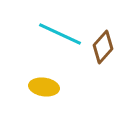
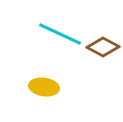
brown diamond: rotated 76 degrees clockwise
